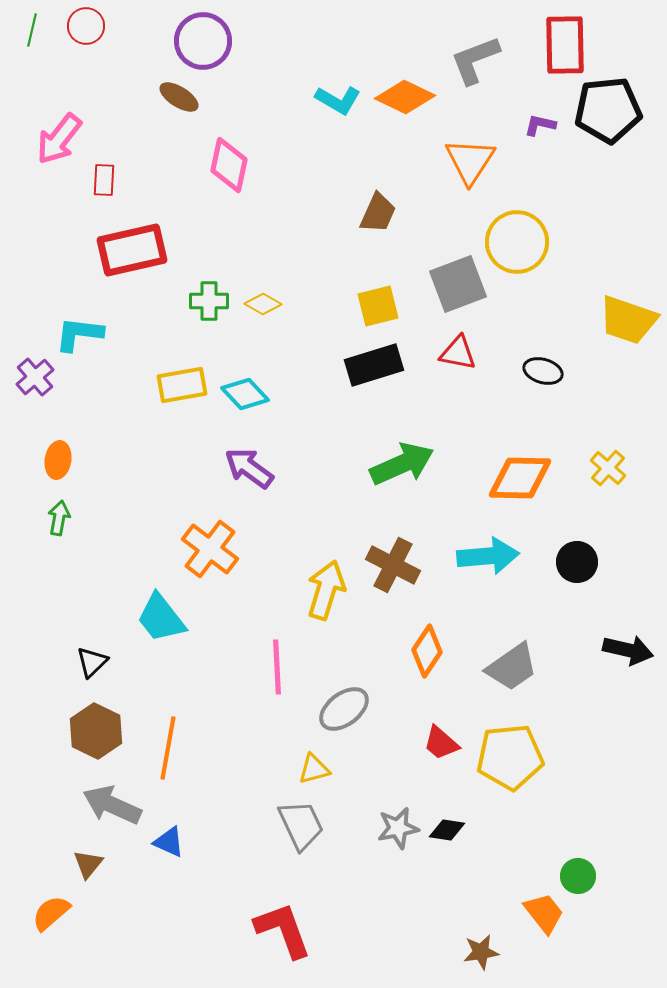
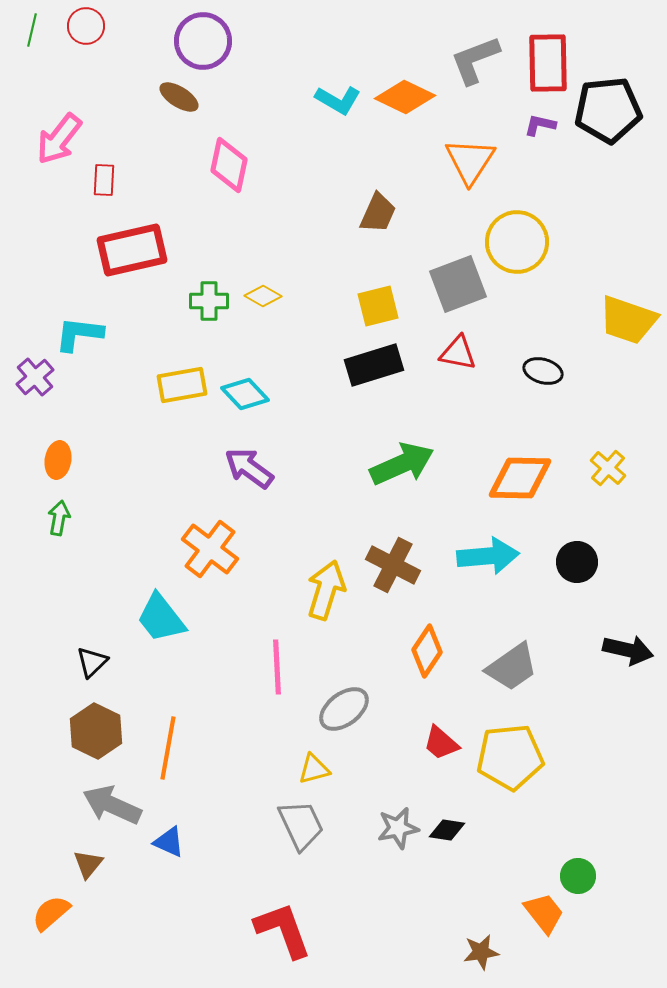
red rectangle at (565, 45): moved 17 px left, 18 px down
yellow diamond at (263, 304): moved 8 px up
